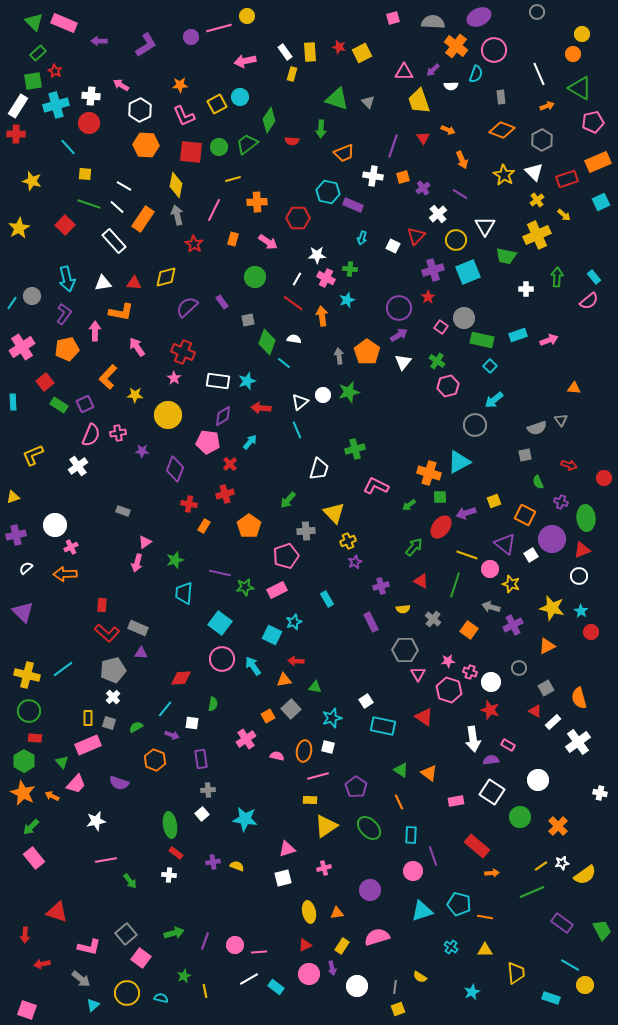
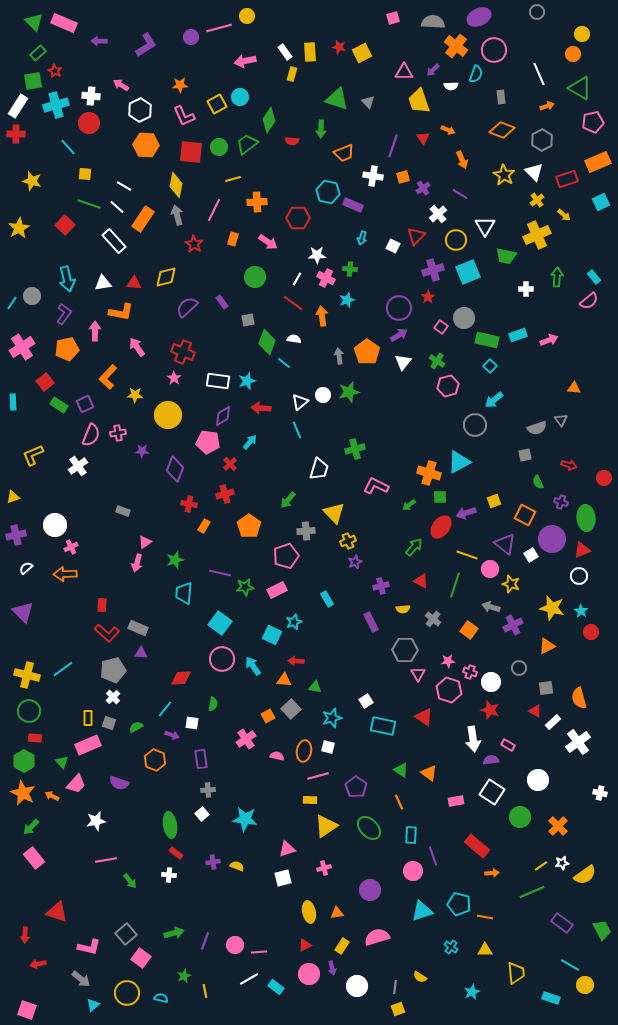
green rectangle at (482, 340): moved 5 px right
orange triangle at (284, 680): rotated 14 degrees clockwise
gray square at (546, 688): rotated 21 degrees clockwise
red arrow at (42, 964): moved 4 px left
